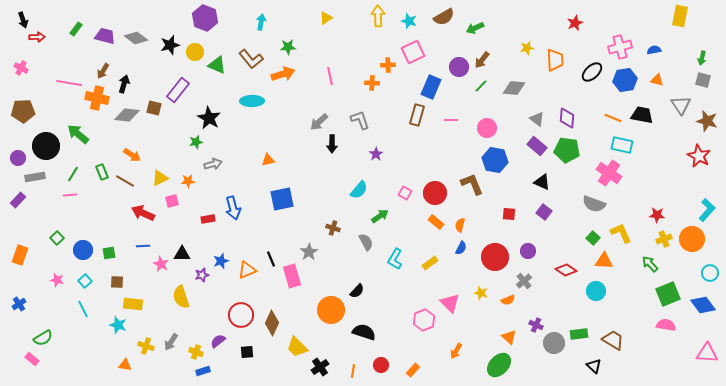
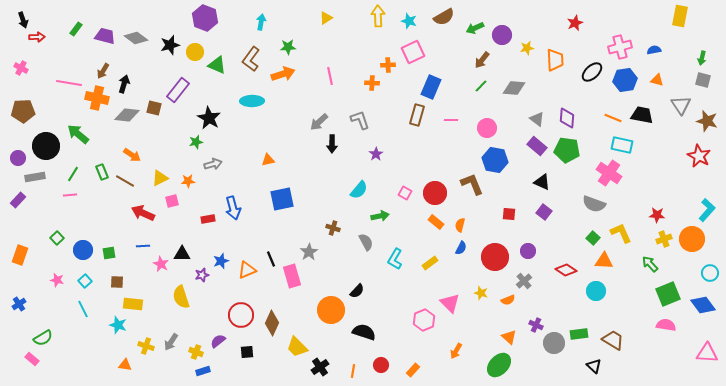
brown L-shape at (251, 59): rotated 75 degrees clockwise
purple circle at (459, 67): moved 43 px right, 32 px up
green arrow at (380, 216): rotated 24 degrees clockwise
